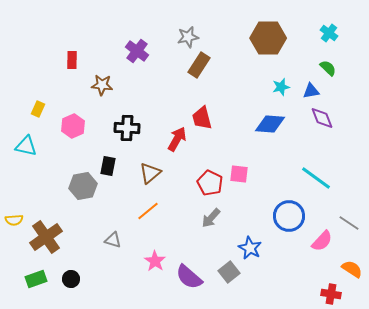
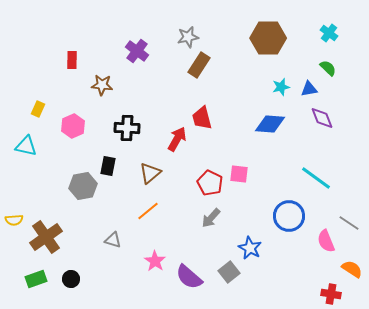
blue triangle: moved 2 px left, 2 px up
pink semicircle: moved 4 px right; rotated 115 degrees clockwise
